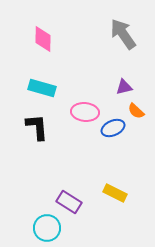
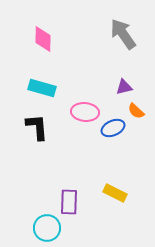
purple rectangle: rotated 60 degrees clockwise
